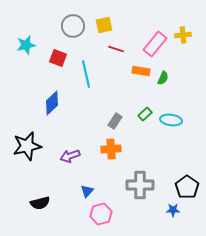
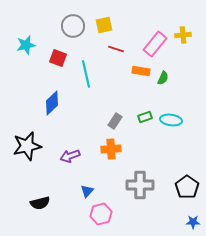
green rectangle: moved 3 px down; rotated 24 degrees clockwise
blue star: moved 20 px right, 12 px down
